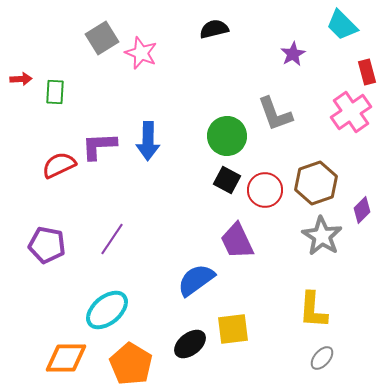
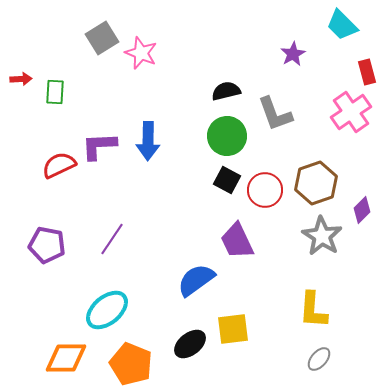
black semicircle: moved 12 px right, 62 px down
gray ellipse: moved 3 px left, 1 px down
orange pentagon: rotated 9 degrees counterclockwise
